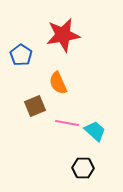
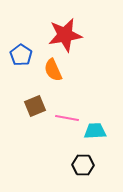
red star: moved 2 px right
orange semicircle: moved 5 px left, 13 px up
pink line: moved 5 px up
cyan trapezoid: rotated 45 degrees counterclockwise
black hexagon: moved 3 px up
